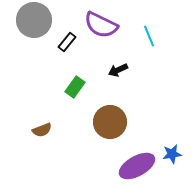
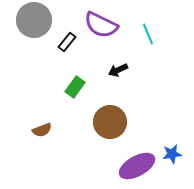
cyan line: moved 1 px left, 2 px up
